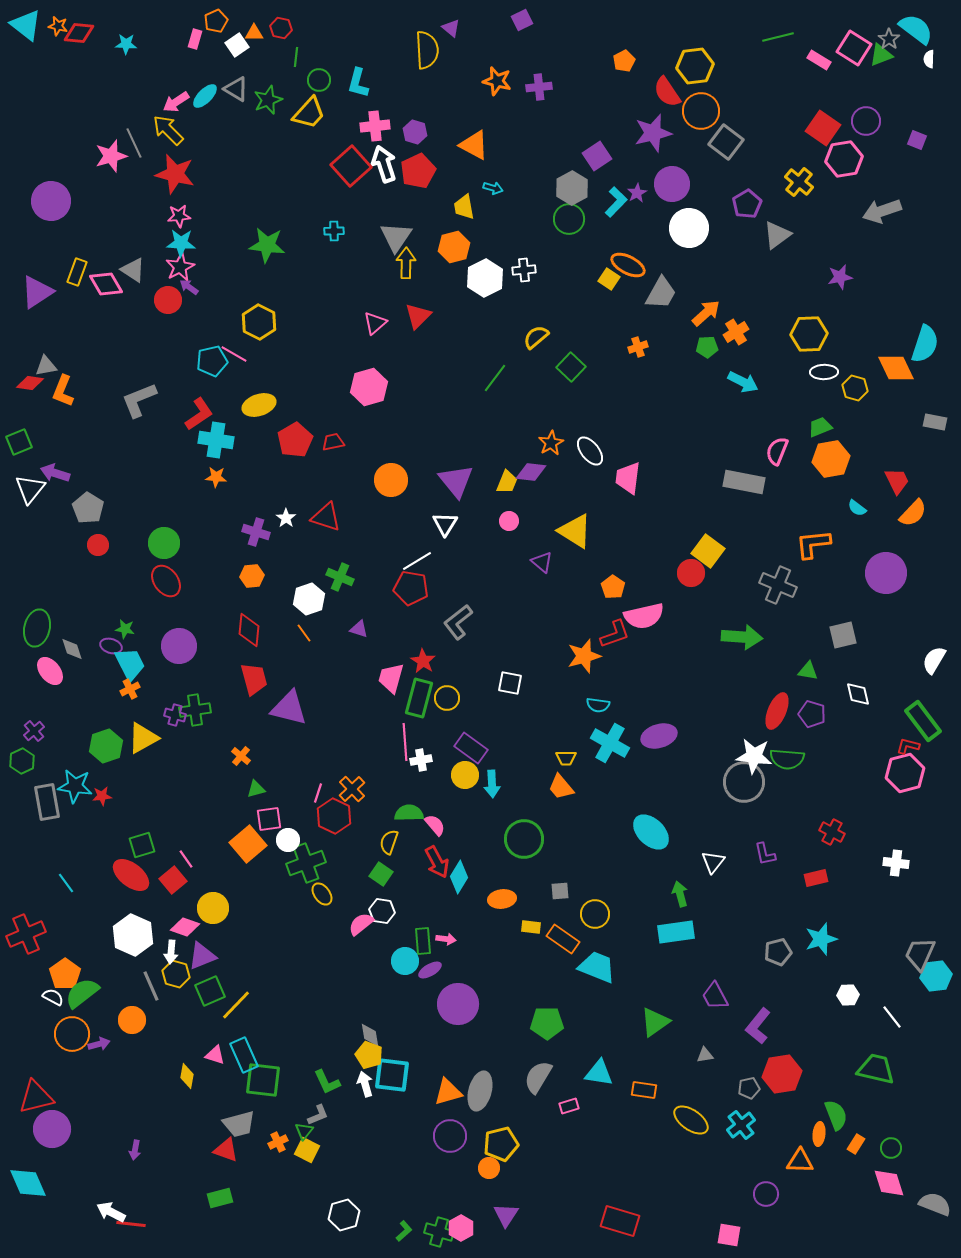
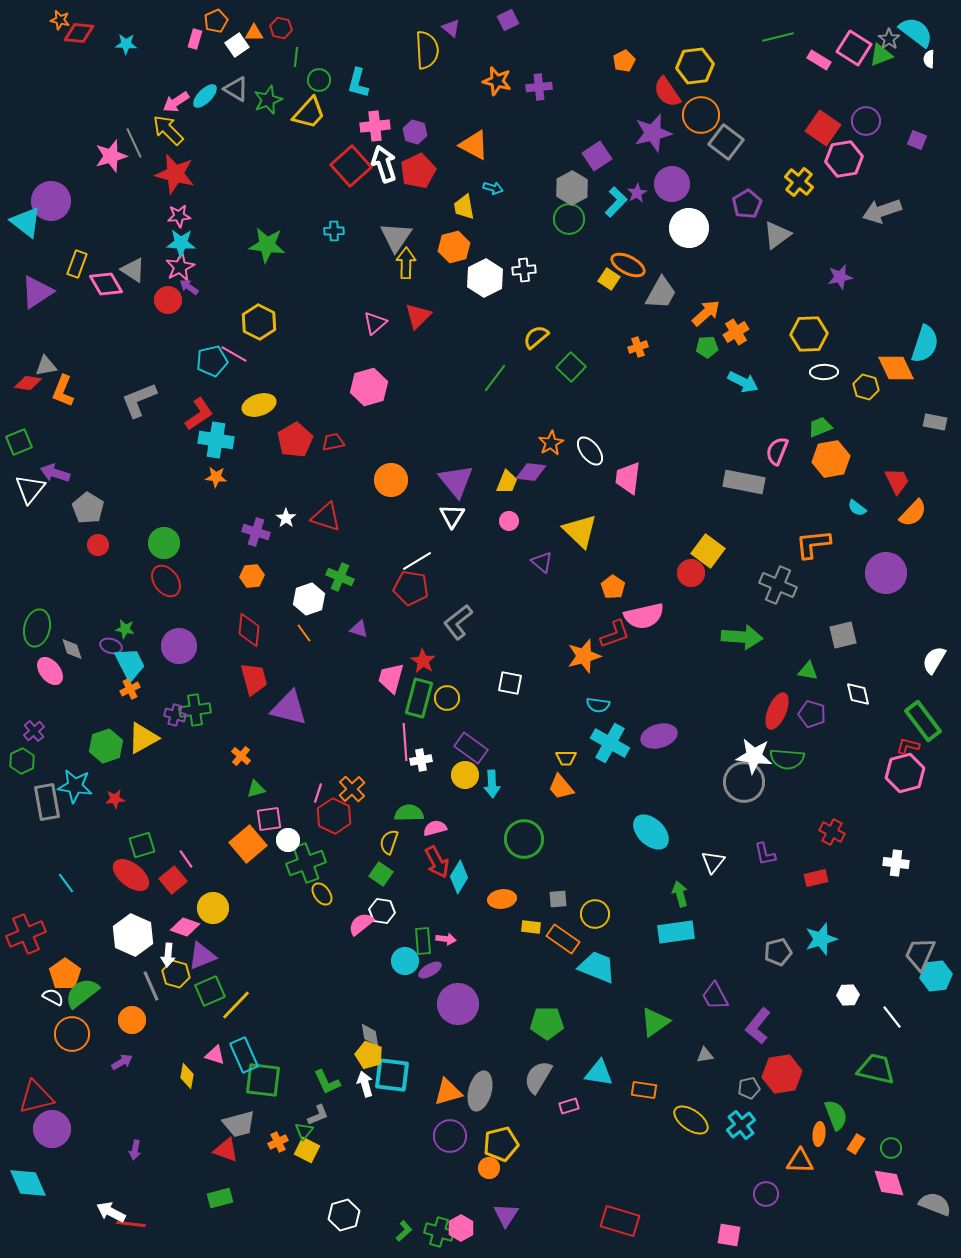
purple square at (522, 20): moved 14 px left
cyan triangle at (26, 25): moved 197 px down
orange star at (58, 26): moved 2 px right, 6 px up
cyan semicircle at (916, 29): moved 3 px down
orange circle at (701, 111): moved 4 px down
yellow rectangle at (77, 272): moved 8 px up
red diamond at (30, 383): moved 2 px left
yellow hexagon at (855, 388): moved 11 px right, 1 px up
white triangle at (445, 524): moved 7 px right, 8 px up
yellow triangle at (575, 531): moved 5 px right; rotated 12 degrees clockwise
red star at (102, 796): moved 13 px right, 3 px down
pink semicircle at (435, 825): moved 3 px down; rotated 65 degrees counterclockwise
gray square at (560, 891): moved 2 px left, 8 px down
white arrow at (171, 952): moved 3 px left, 3 px down
purple arrow at (99, 1044): moved 23 px right, 18 px down; rotated 15 degrees counterclockwise
